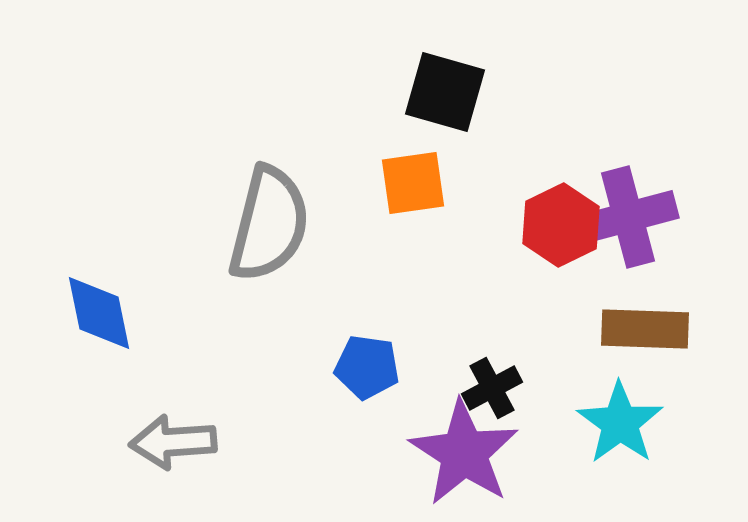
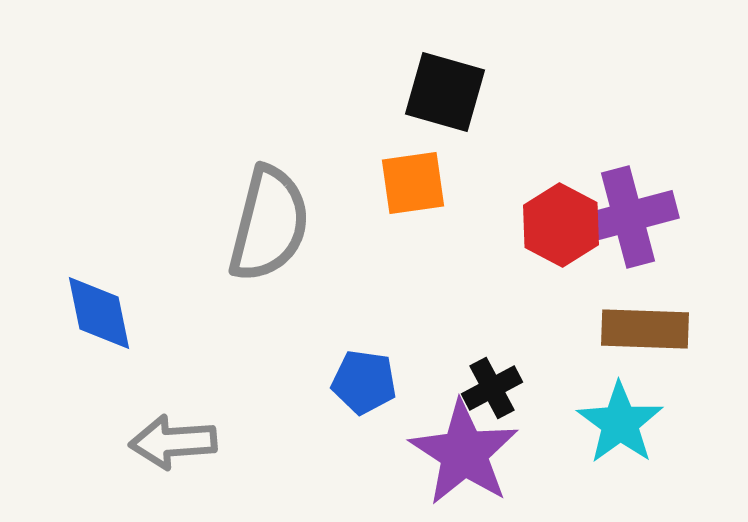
red hexagon: rotated 6 degrees counterclockwise
blue pentagon: moved 3 px left, 15 px down
